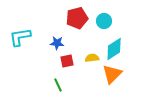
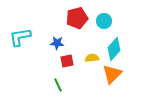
cyan diamond: rotated 15 degrees counterclockwise
